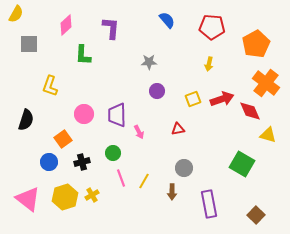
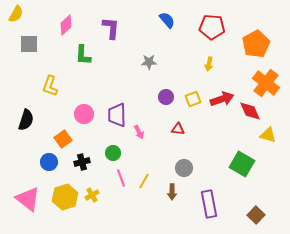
purple circle: moved 9 px right, 6 px down
red triangle: rotated 16 degrees clockwise
